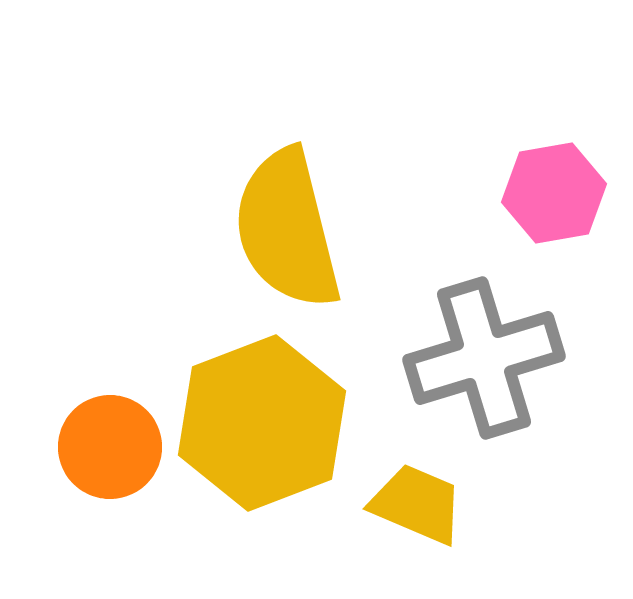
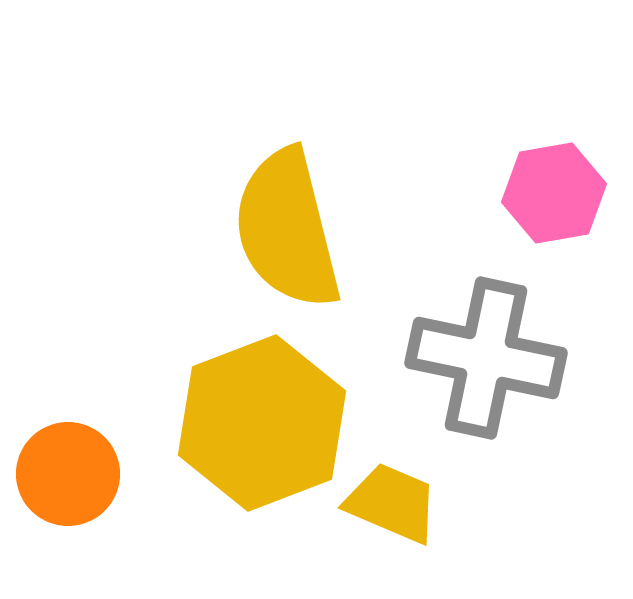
gray cross: moved 2 px right; rotated 29 degrees clockwise
orange circle: moved 42 px left, 27 px down
yellow trapezoid: moved 25 px left, 1 px up
